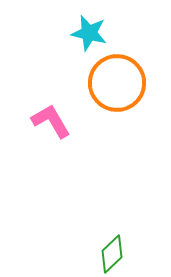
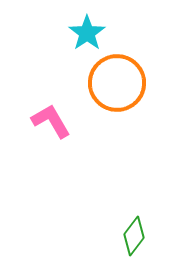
cyan star: moved 2 px left; rotated 24 degrees clockwise
green diamond: moved 22 px right, 18 px up; rotated 9 degrees counterclockwise
